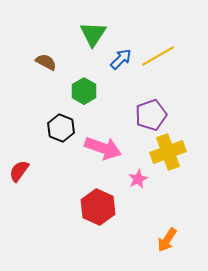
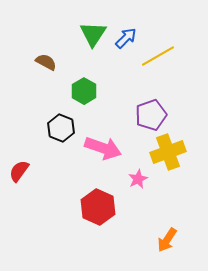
blue arrow: moved 5 px right, 21 px up
